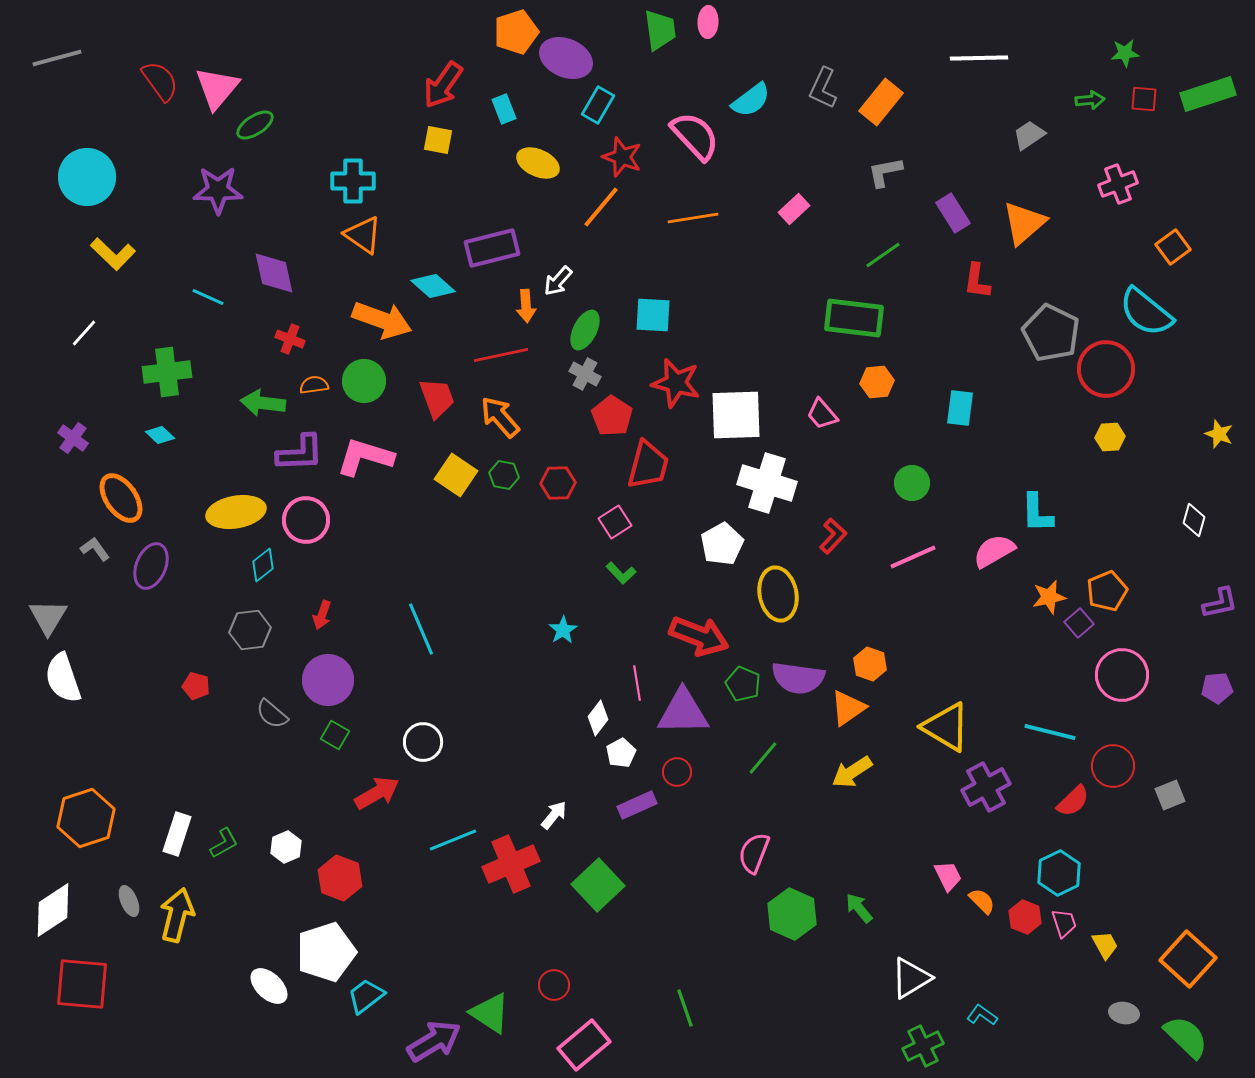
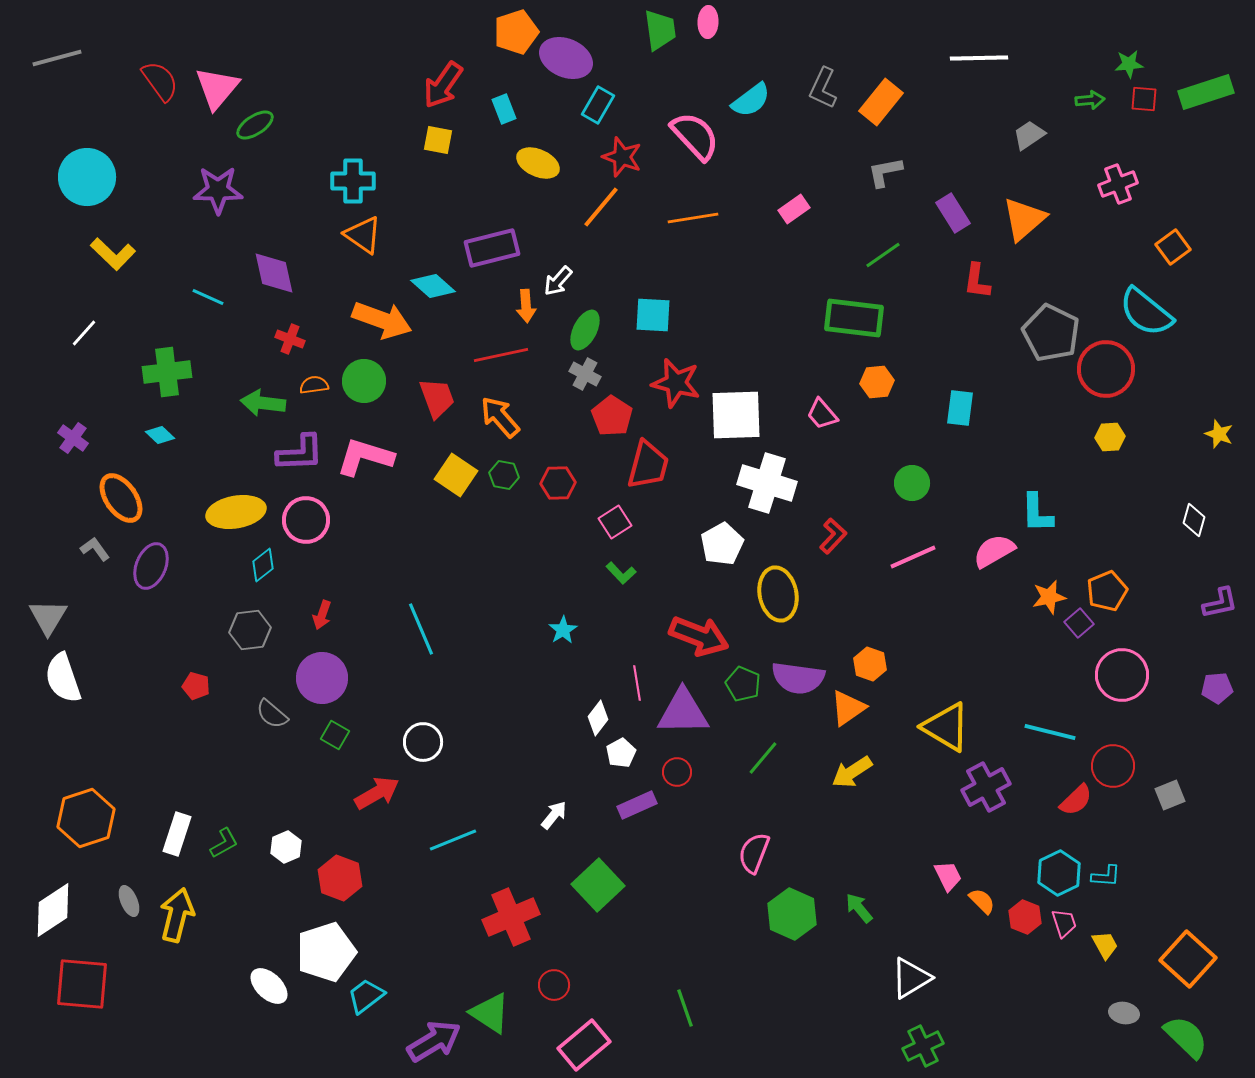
green star at (1125, 53): moved 4 px right, 11 px down
green rectangle at (1208, 94): moved 2 px left, 2 px up
pink rectangle at (794, 209): rotated 8 degrees clockwise
orange triangle at (1024, 223): moved 4 px up
purple circle at (328, 680): moved 6 px left, 2 px up
red semicircle at (1073, 801): moved 3 px right, 1 px up
red cross at (511, 864): moved 53 px down
cyan L-shape at (982, 1015): moved 124 px right, 139 px up; rotated 148 degrees clockwise
